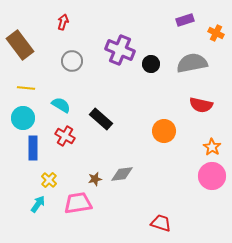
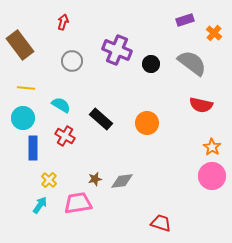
orange cross: moved 2 px left; rotated 14 degrees clockwise
purple cross: moved 3 px left
gray semicircle: rotated 48 degrees clockwise
orange circle: moved 17 px left, 8 px up
gray diamond: moved 7 px down
cyan arrow: moved 2 px right, 1 px down
